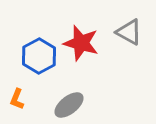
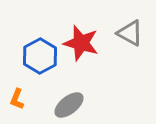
gray triangle: moved 1 px right, 1 px down
blue hexagon: moved 1 px right
